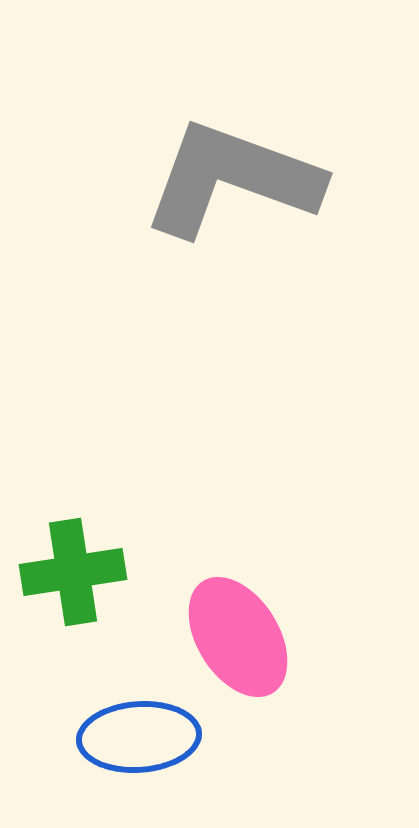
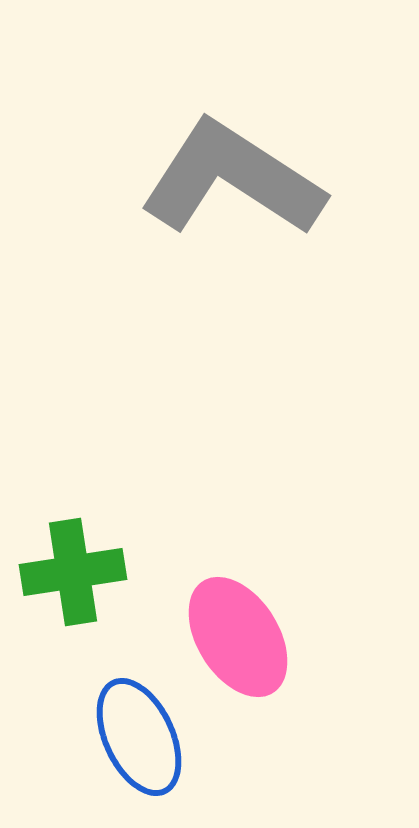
gray L-shape: rotated 13 degrees clockwise
blue ellipse: rotated 69 degrees clockwise
